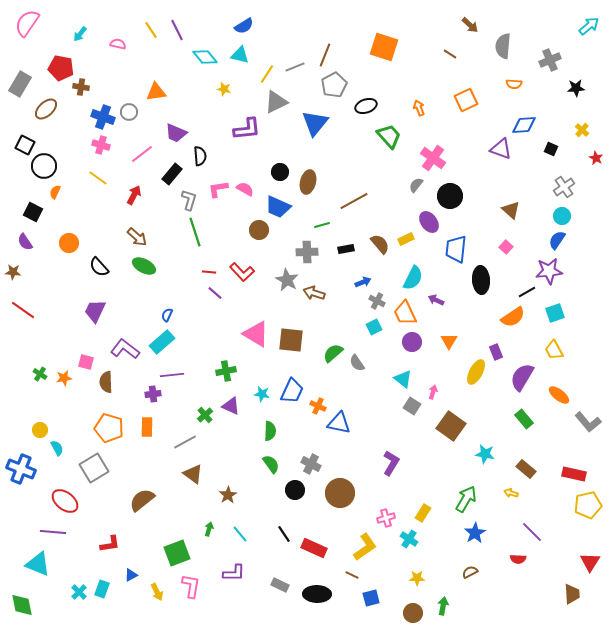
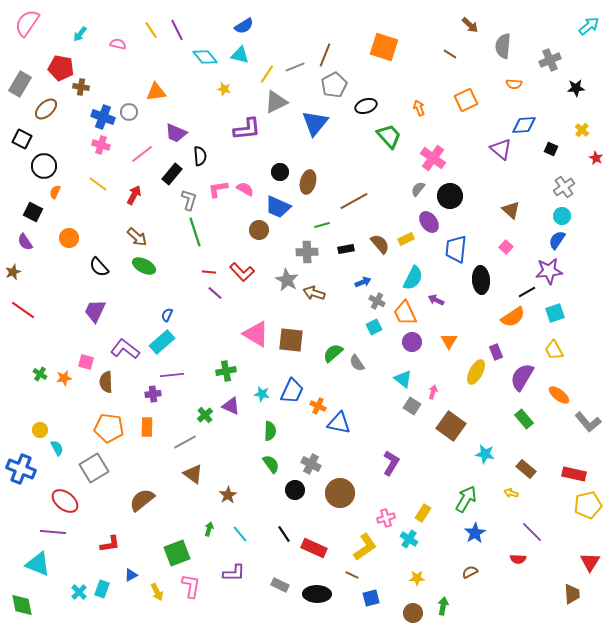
black square at (25, 145): moved 3 px left, 6 px up
purple triangle at (501, 149): rotated 20 degrees clockwise
yellow line at (98, 178): moved 6 px down
gray semicircle at (416, 185): moved 2 px right, 4 px down
orange circle at (69, 243): moved 5 px up
brown star at (13, 272): rotated 28 degrees counterclockwise
orange pentagon at (109, 428): rotated 8 degrees counterclockwise
